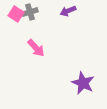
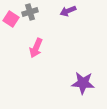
pink square: moved 5 px left, 5 px down
pink arrow: rotated 66 degrees clockwise
purple star: rotated 20 degrees counterclockwise
